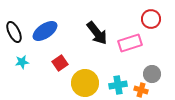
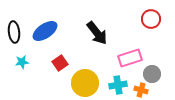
black ellipse: rotated 20 degrees clockwise
pink rectangle: moved 15 px down
